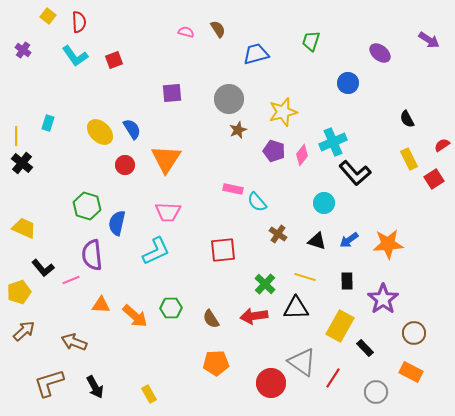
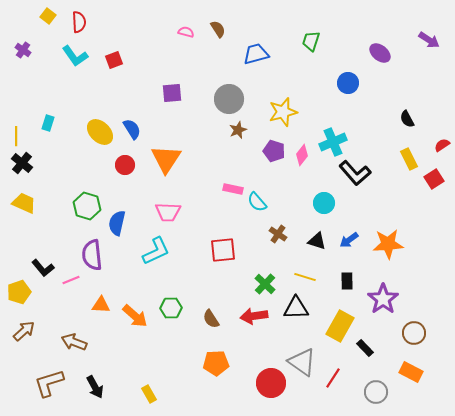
yellow trapezoid at (24, 228): moved 25 px up
